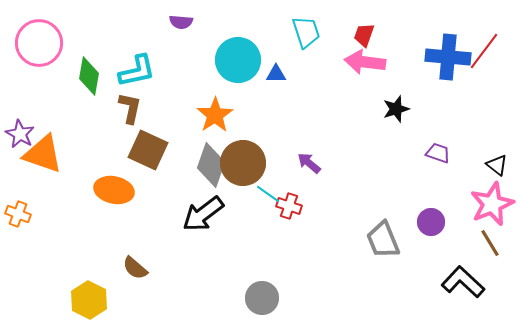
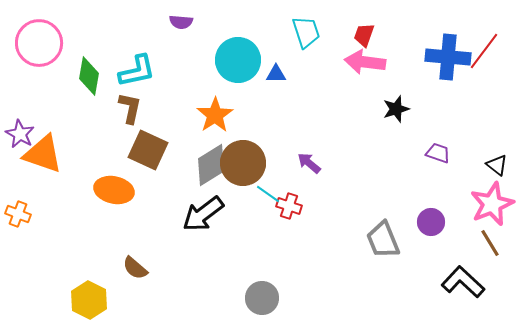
gray diamond: rotated 39 degrees clockwise
